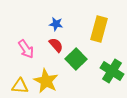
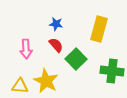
pink arrow: rotated 30 degrees clockwise
green cross: rotated 25 degrees counterclockwise
